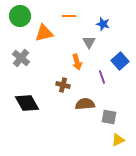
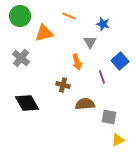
orange line: rotated 24 degrees clockwise
gray triangle: moved 1 px right
